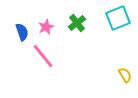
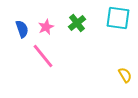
cyan square: rotated 30 degrees clockwise
blue semicircle: moved 3 px up
